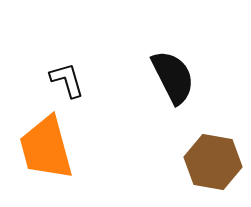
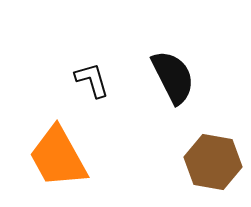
black L-shape: moved 25 px right
orange trapezoid: moved 12 px right, 9 px down; rotated 14 degrees counterclockwise
